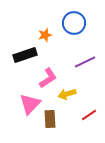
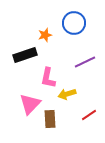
pink L-shape: rotated 135 degrees clockwise
